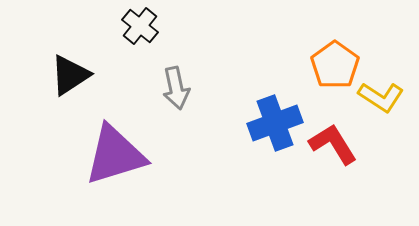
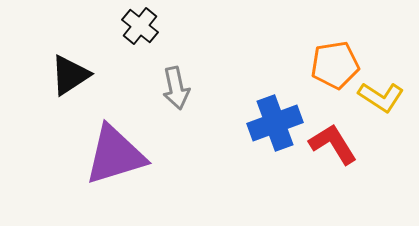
orange pentagon: rotated 27 degrees clockwise
